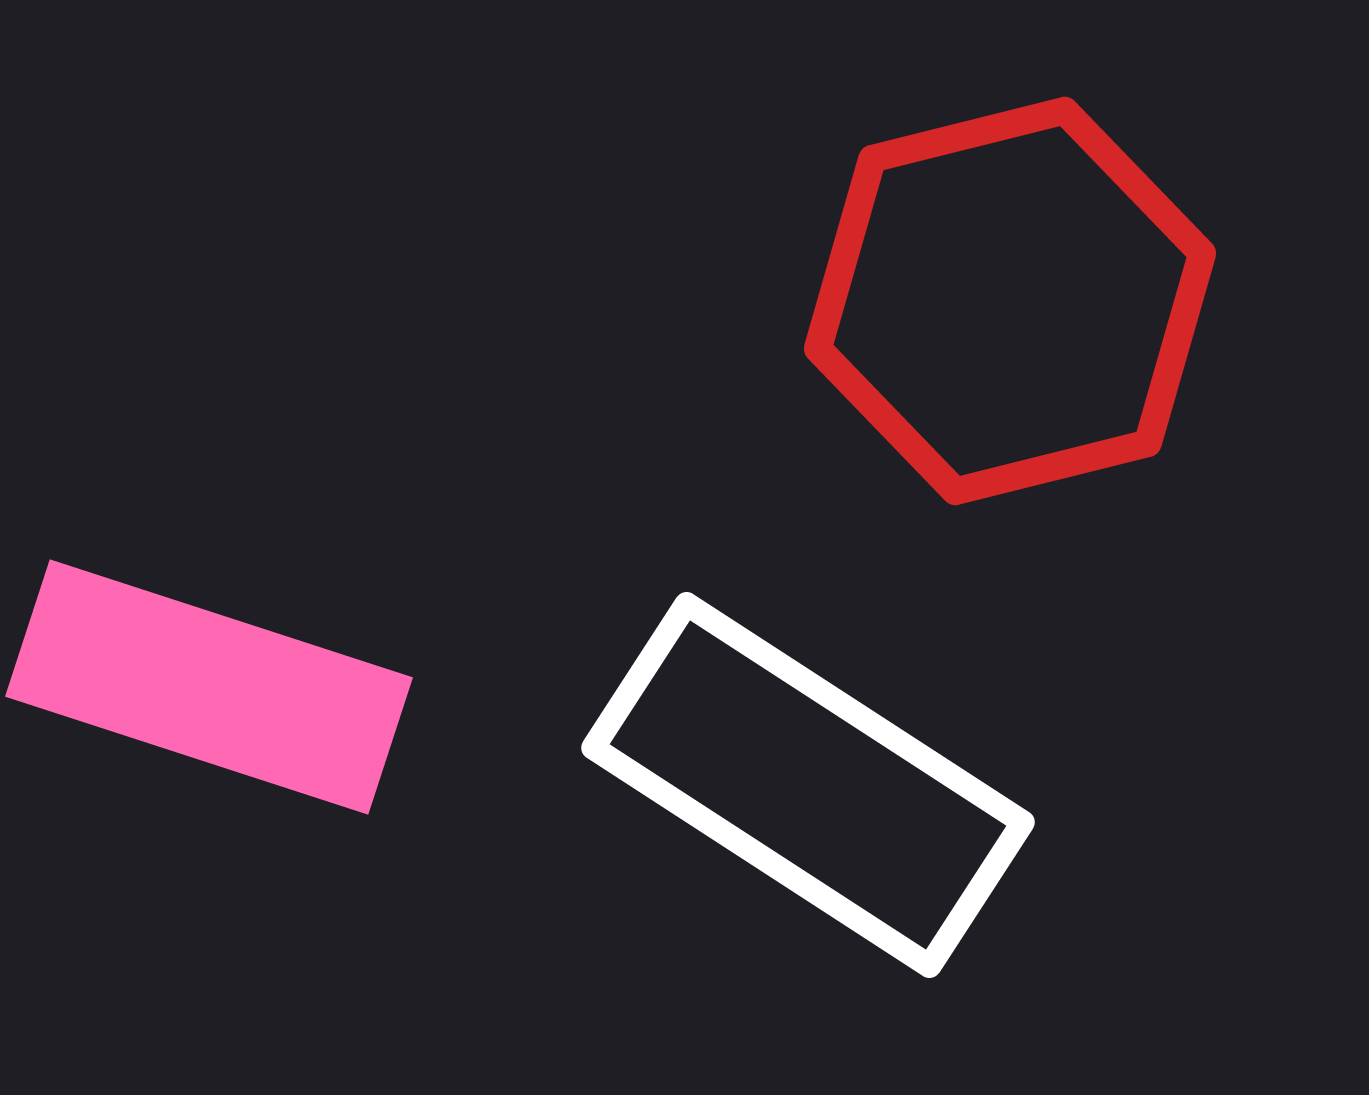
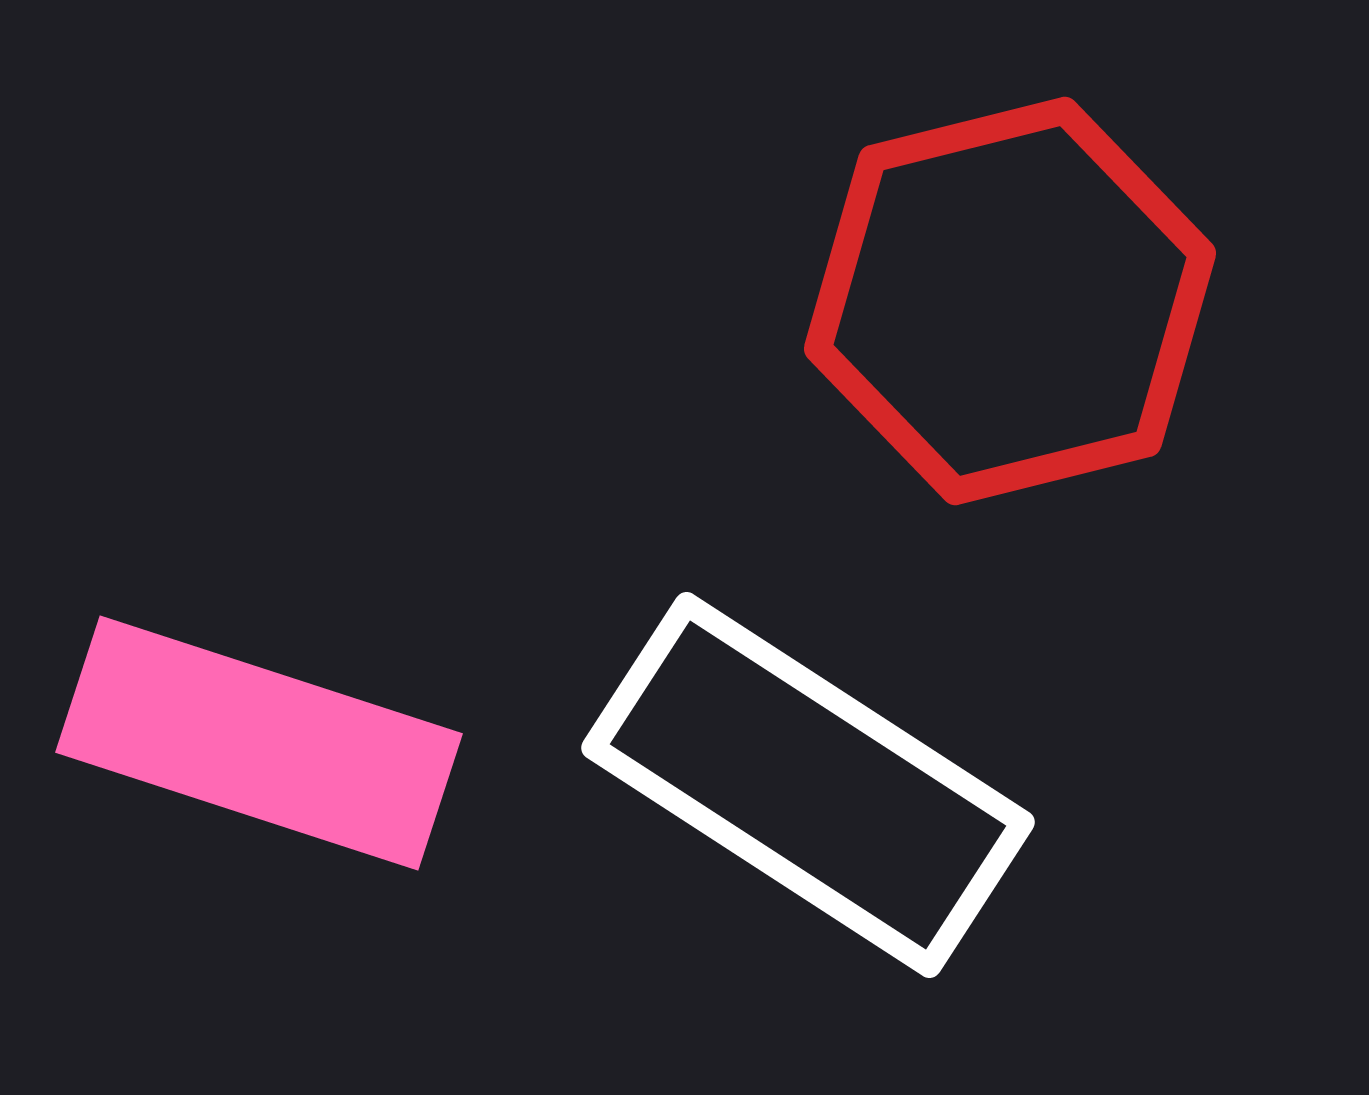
pink rectangle: moved 50 px right, 56 px down
